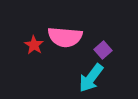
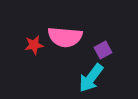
red star: rotated 30 degrees clockwise
purple square: rotated 12 degrees clockwise
